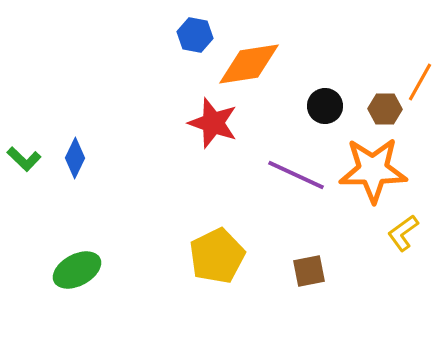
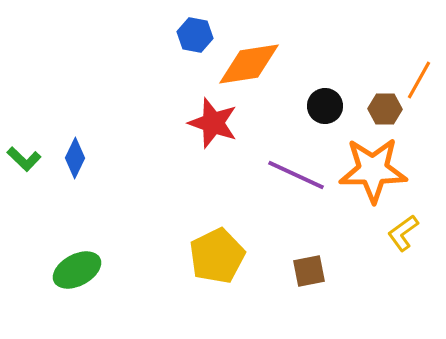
orange line: moved 1 px left, 2 px up
